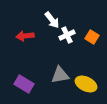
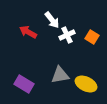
red arrow: moved 3 px right, 4 px up; rotated 36 degrees clockwise
